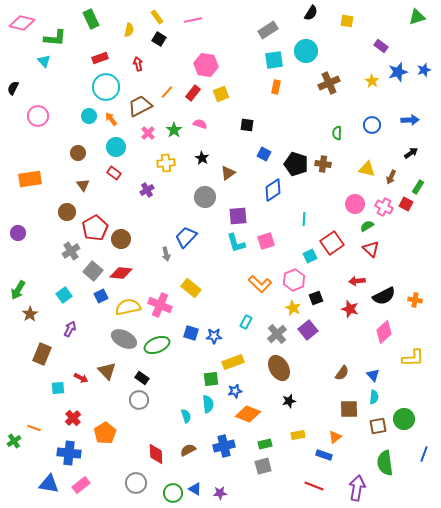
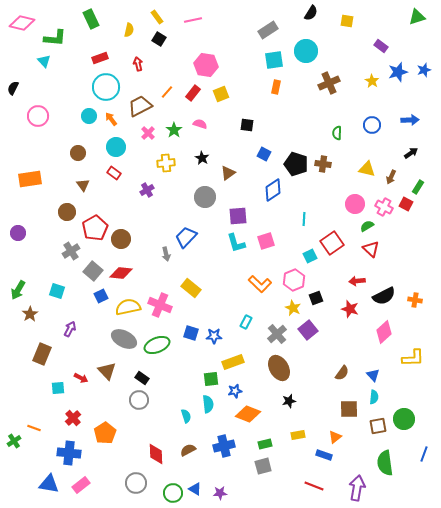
cyan square at (64, 295): moved 7 px left, 4 px up; rotated 35 degrees counterclockwise
